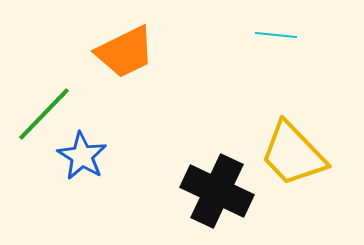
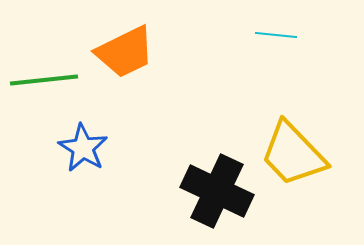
green line: moved 34 px up; rotated 40 degrees clockwise
blue star: moved 1 px right, 8 px up
